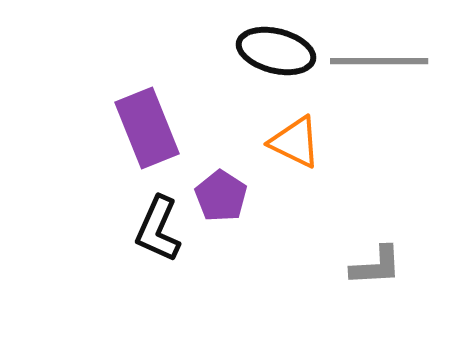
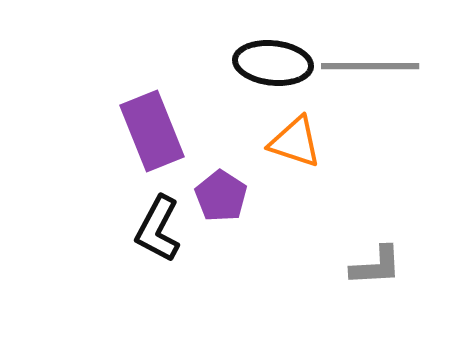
black ellipse: moved 3 px left, 12 px down; rotated 8 degrees counterclockwise
gray line: moved 9 px left, 5 px down
purple rectangle: moved 5 px right, 3 px down
orange triangle: rotated 8 degrees counterclockwise
black L-shape: rotated 4 degrees clockwise
